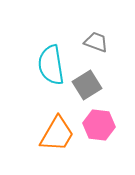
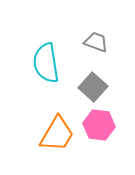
cyan semicircle: moved 5 px left, 2 px up
gray square: moved 6 px right, 2 px down; rotated 16 degrees counterclockwise
